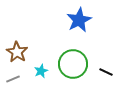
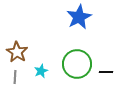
blue star: moved 3 px up
green circle: moved 4 px right
black line: rotated 24 degrees counterclockwise
gray line: moved 2 px right, 2 px up; rotated 64 degrees counterclockwise
